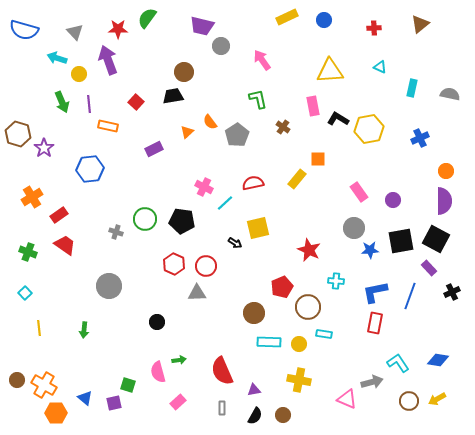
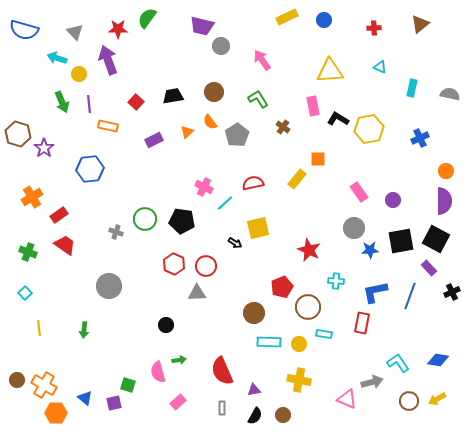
brown circle at (184, 72): moved 30 px right, 20 px down
green L-shape at (258, 99): rotated 20 degrees counterclockwise
purple rectangle at (154, 149): moved 9 px up
black circle at (157, 322): moved 9 px right, 3 px down
red rectangle at (375, 323): moved 13 px left
